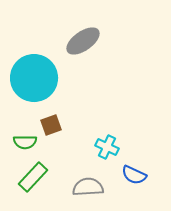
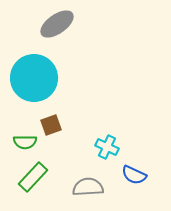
gray ellipse: moved 26 px left, 17 px up
